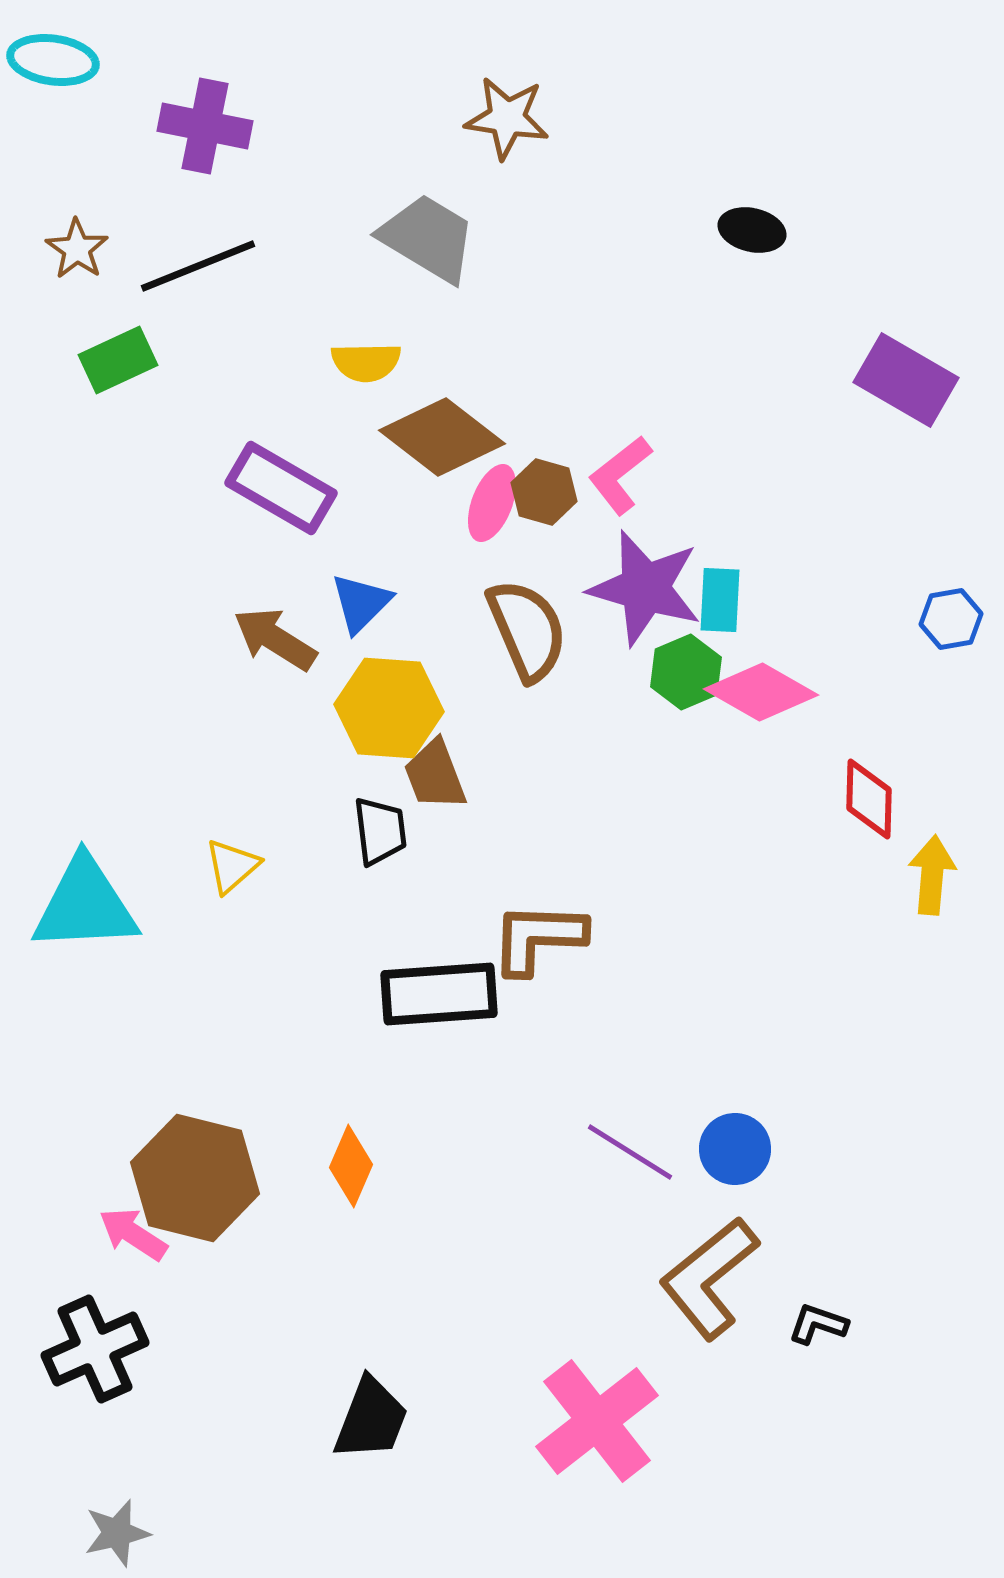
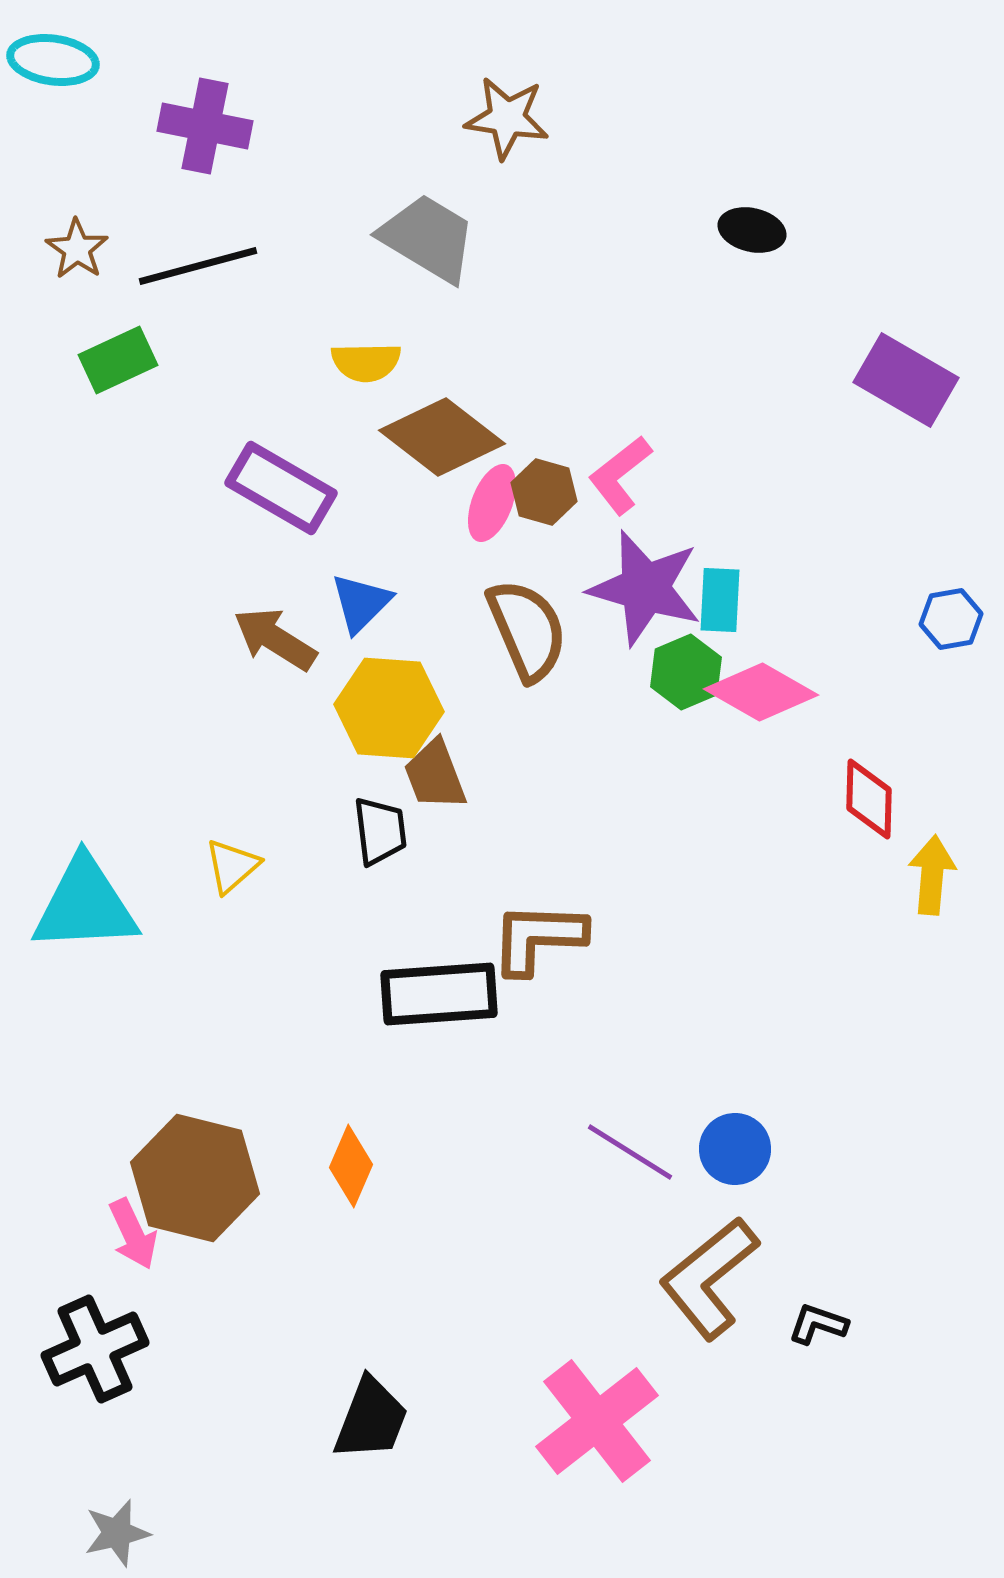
black line at (198, 266): rotated 7 degrees clockwise
pink arrow at (133, 1234): rotated 148 degrees counterclockwise
